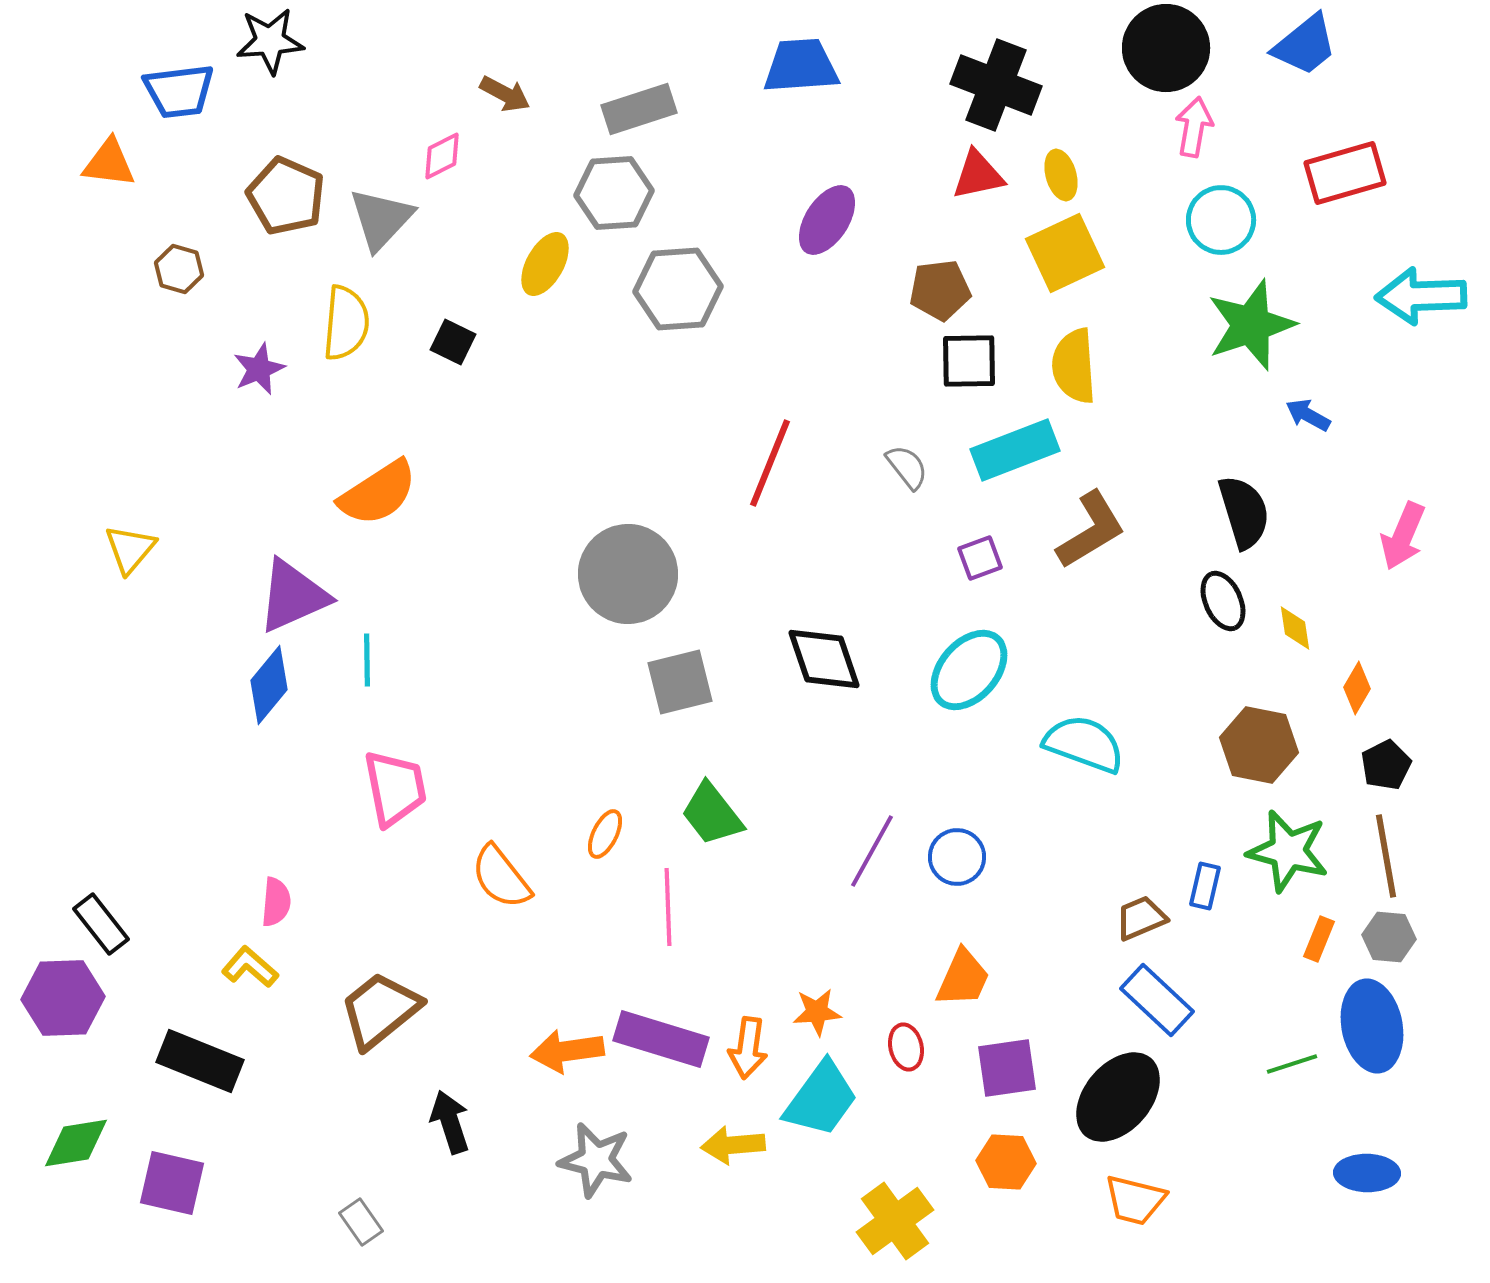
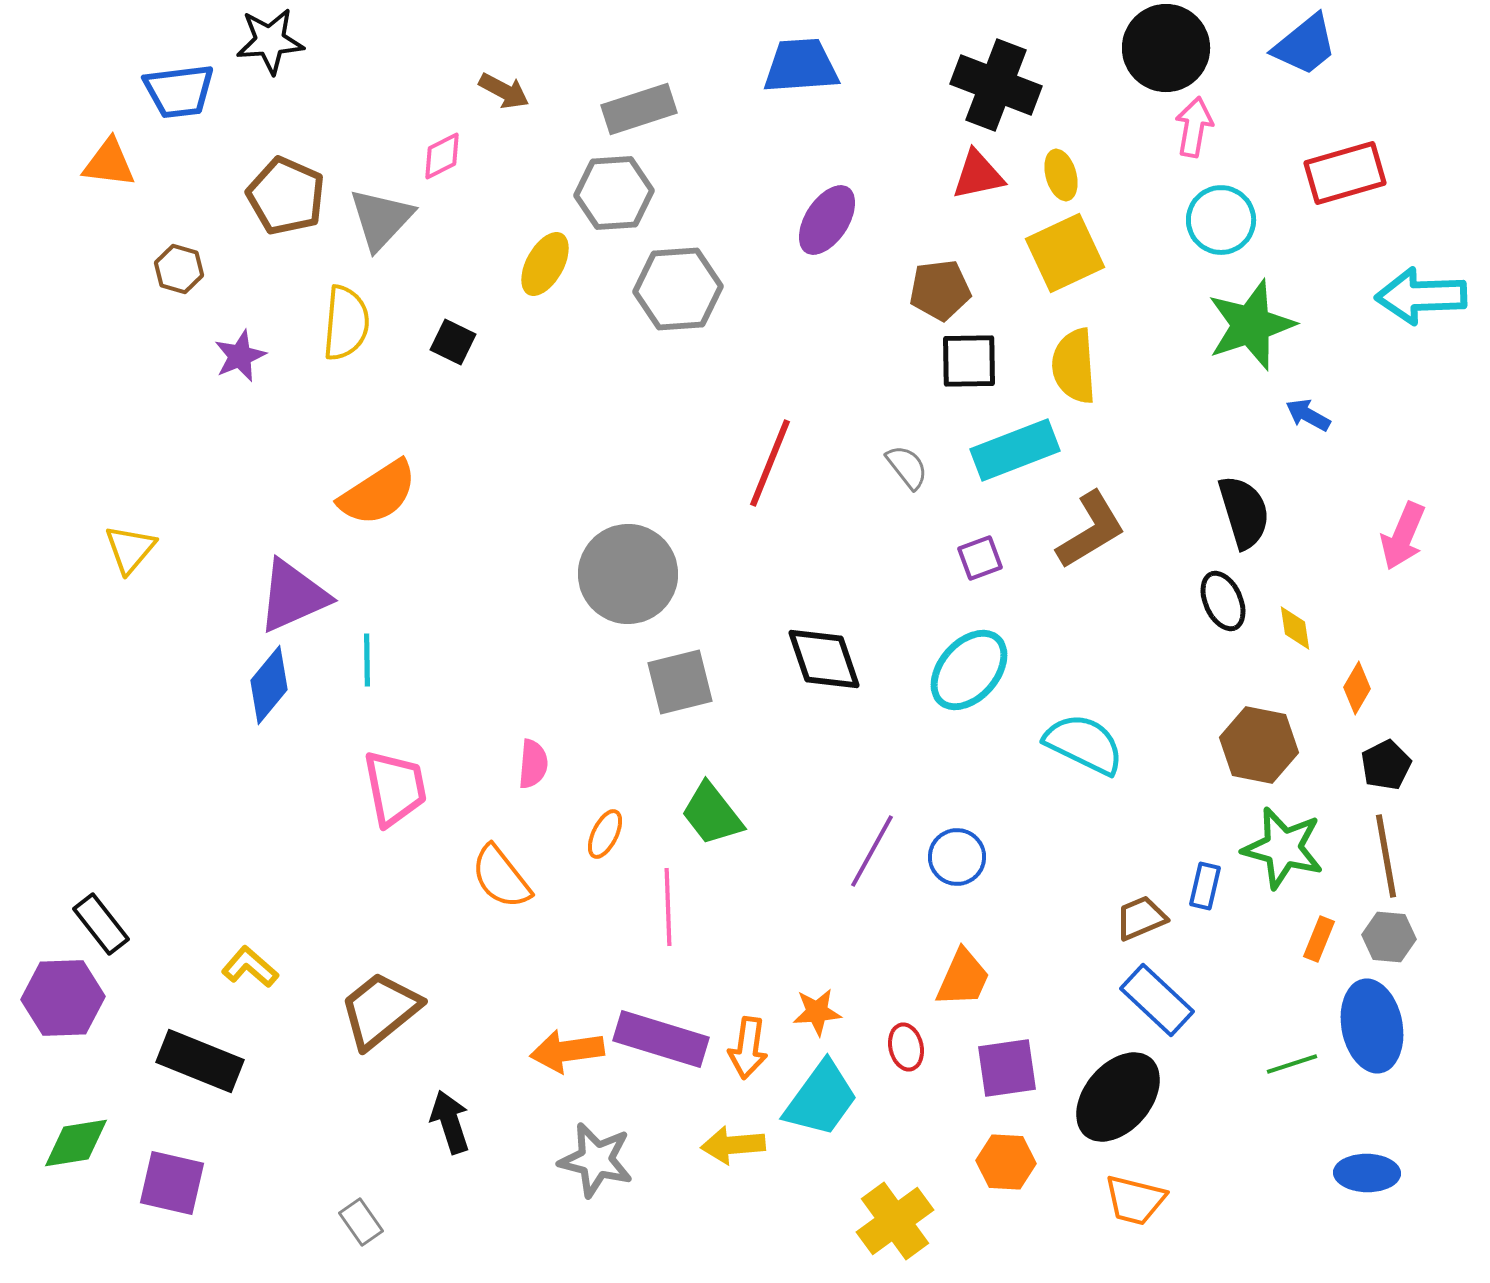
brown arrow at (505, 94): moved 1 px left, 3 px up
purple star at (259, 369): moved 19 px left, 13 px up
cyan semicircle at (1084, 744): rotated 6 degrees clockwise
green star at (1288, 851): moved 5 px left, 3 px up
pink semicircle at (276, 902): moved 257 px right, 138 px up
